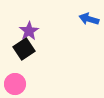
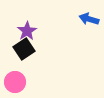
purple star: moved 2 px left
pink circle: moved 2 px up
